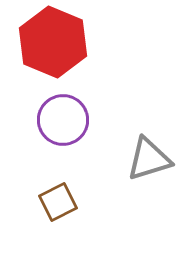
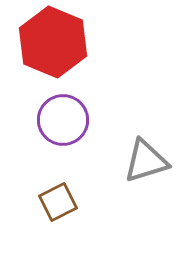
gray triangle: moved 3 px left, 2 px down
